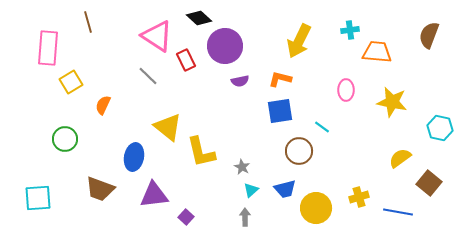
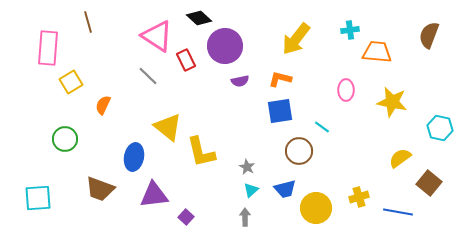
yellow arrow: moved 3 px left, 2 px up; rotated 12 degrees clockwise
gray star: moved 5 px right
